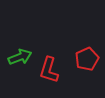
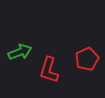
green arrow: moved 5 px up
